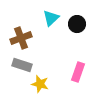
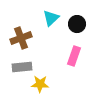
gray rectangle: moved 2 px down; rotated 24 degrees counterclockwise
pink rectangle: moved 4 px left, 16 px up
yellow star: rotated 12 degrees counterclockwise
